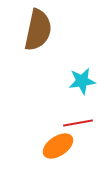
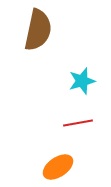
cyan star: rotated 8 degrees counterclockwise
orange ellipse: moved 21 px down
